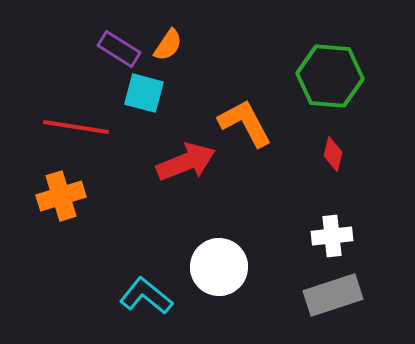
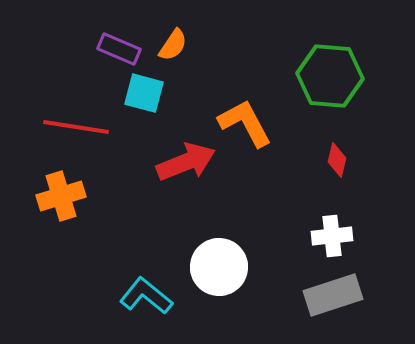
orange semicircle: moved 5 px right
purple rectangle: rotated 9 degrees counterclockwise
red diamond: moved 4 px right, 6 px down
